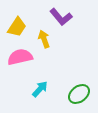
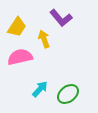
purple L-shape: moved 1 px down
green ellipse: moved 11 px left
